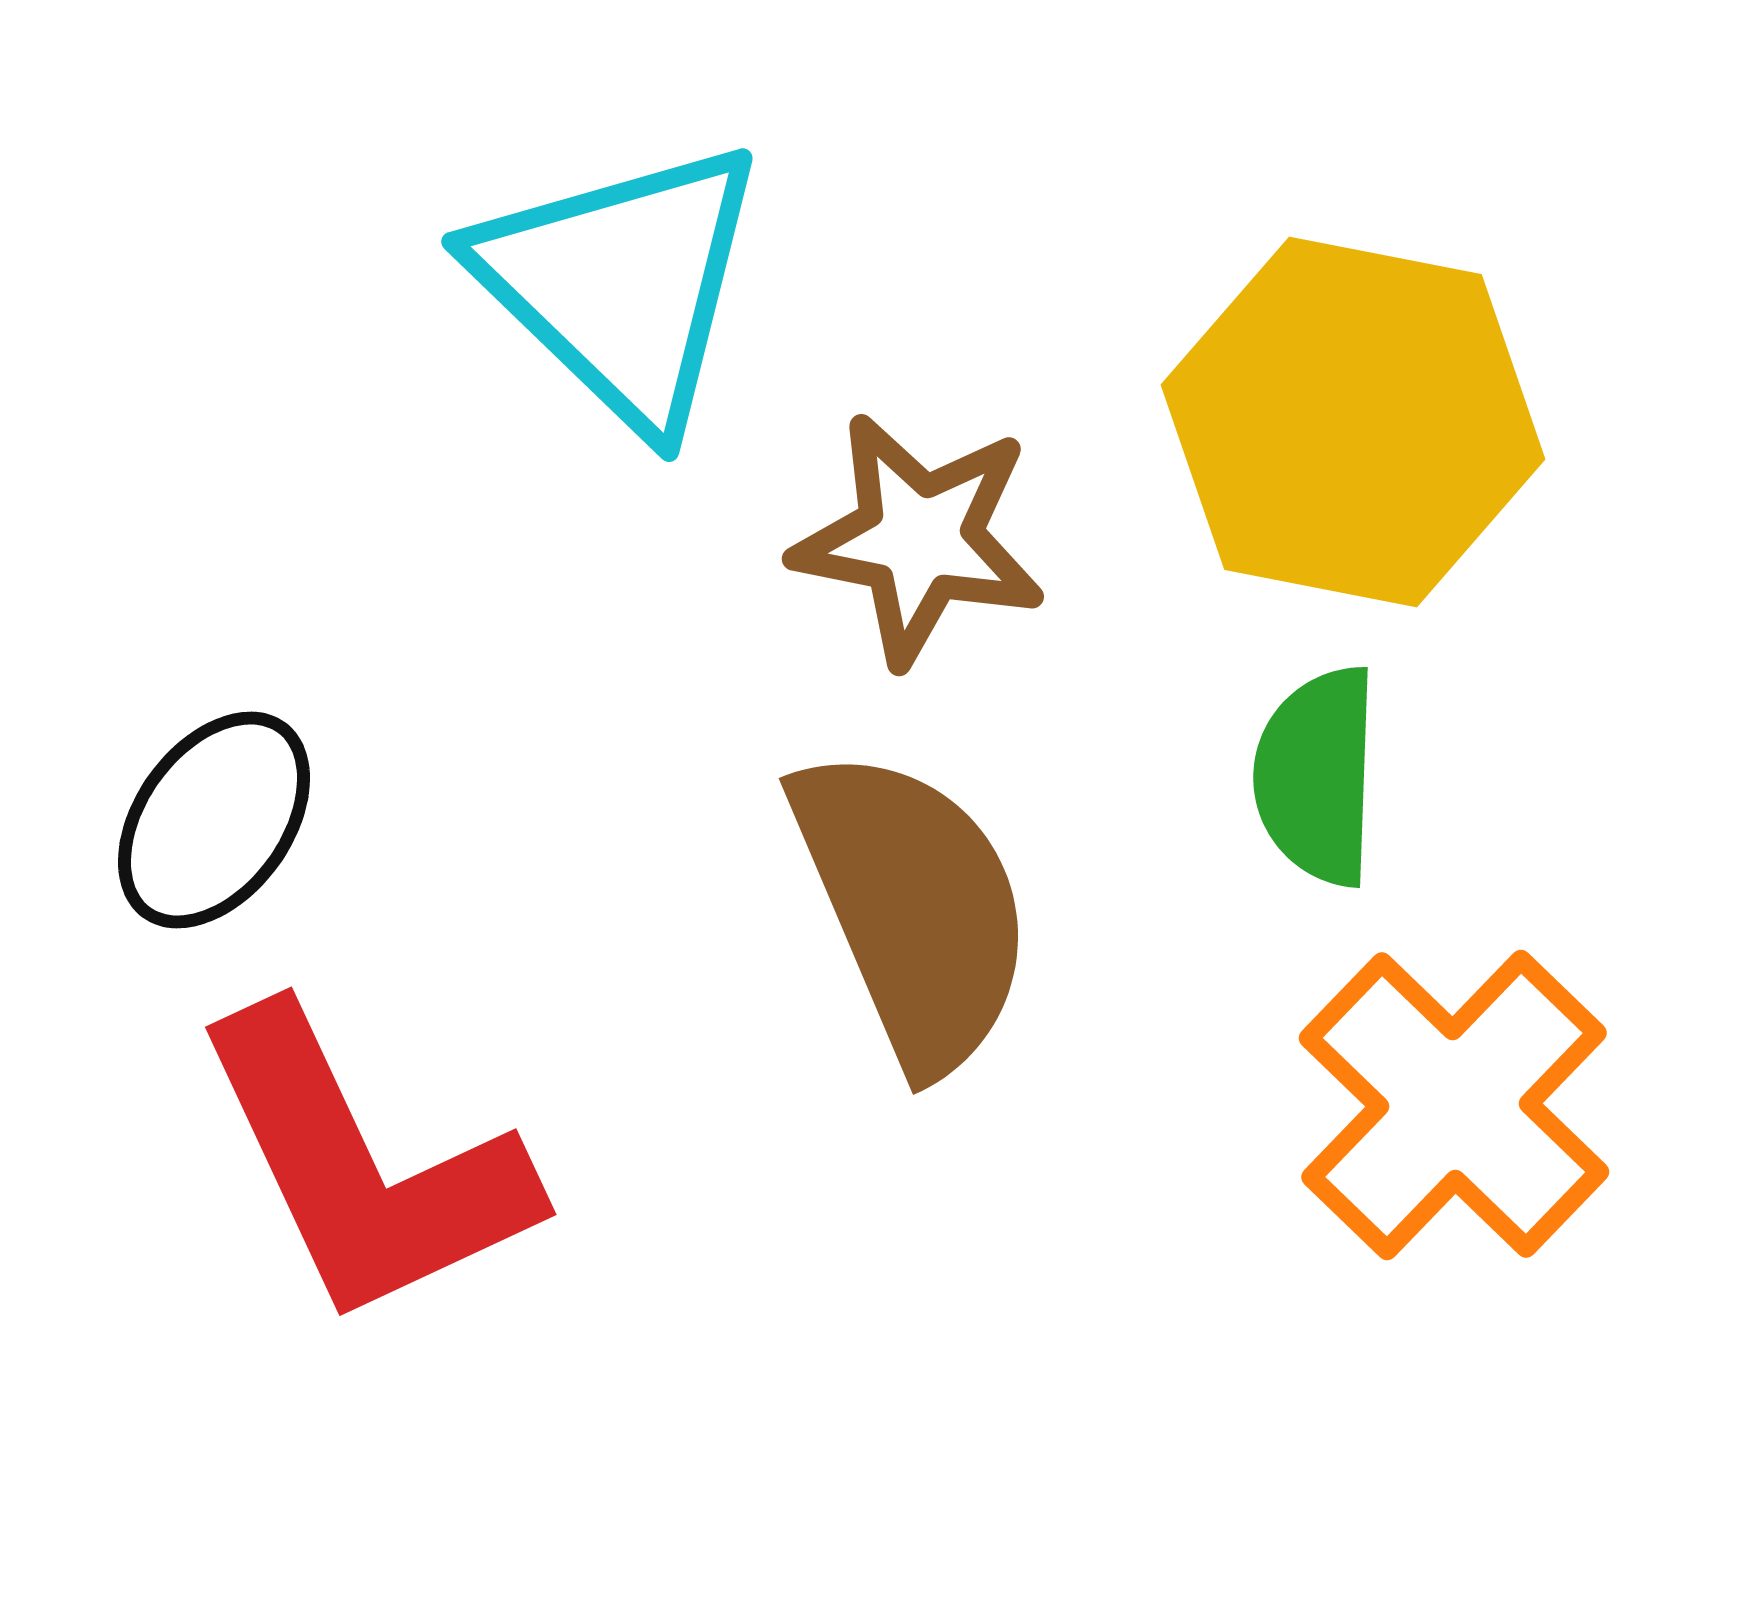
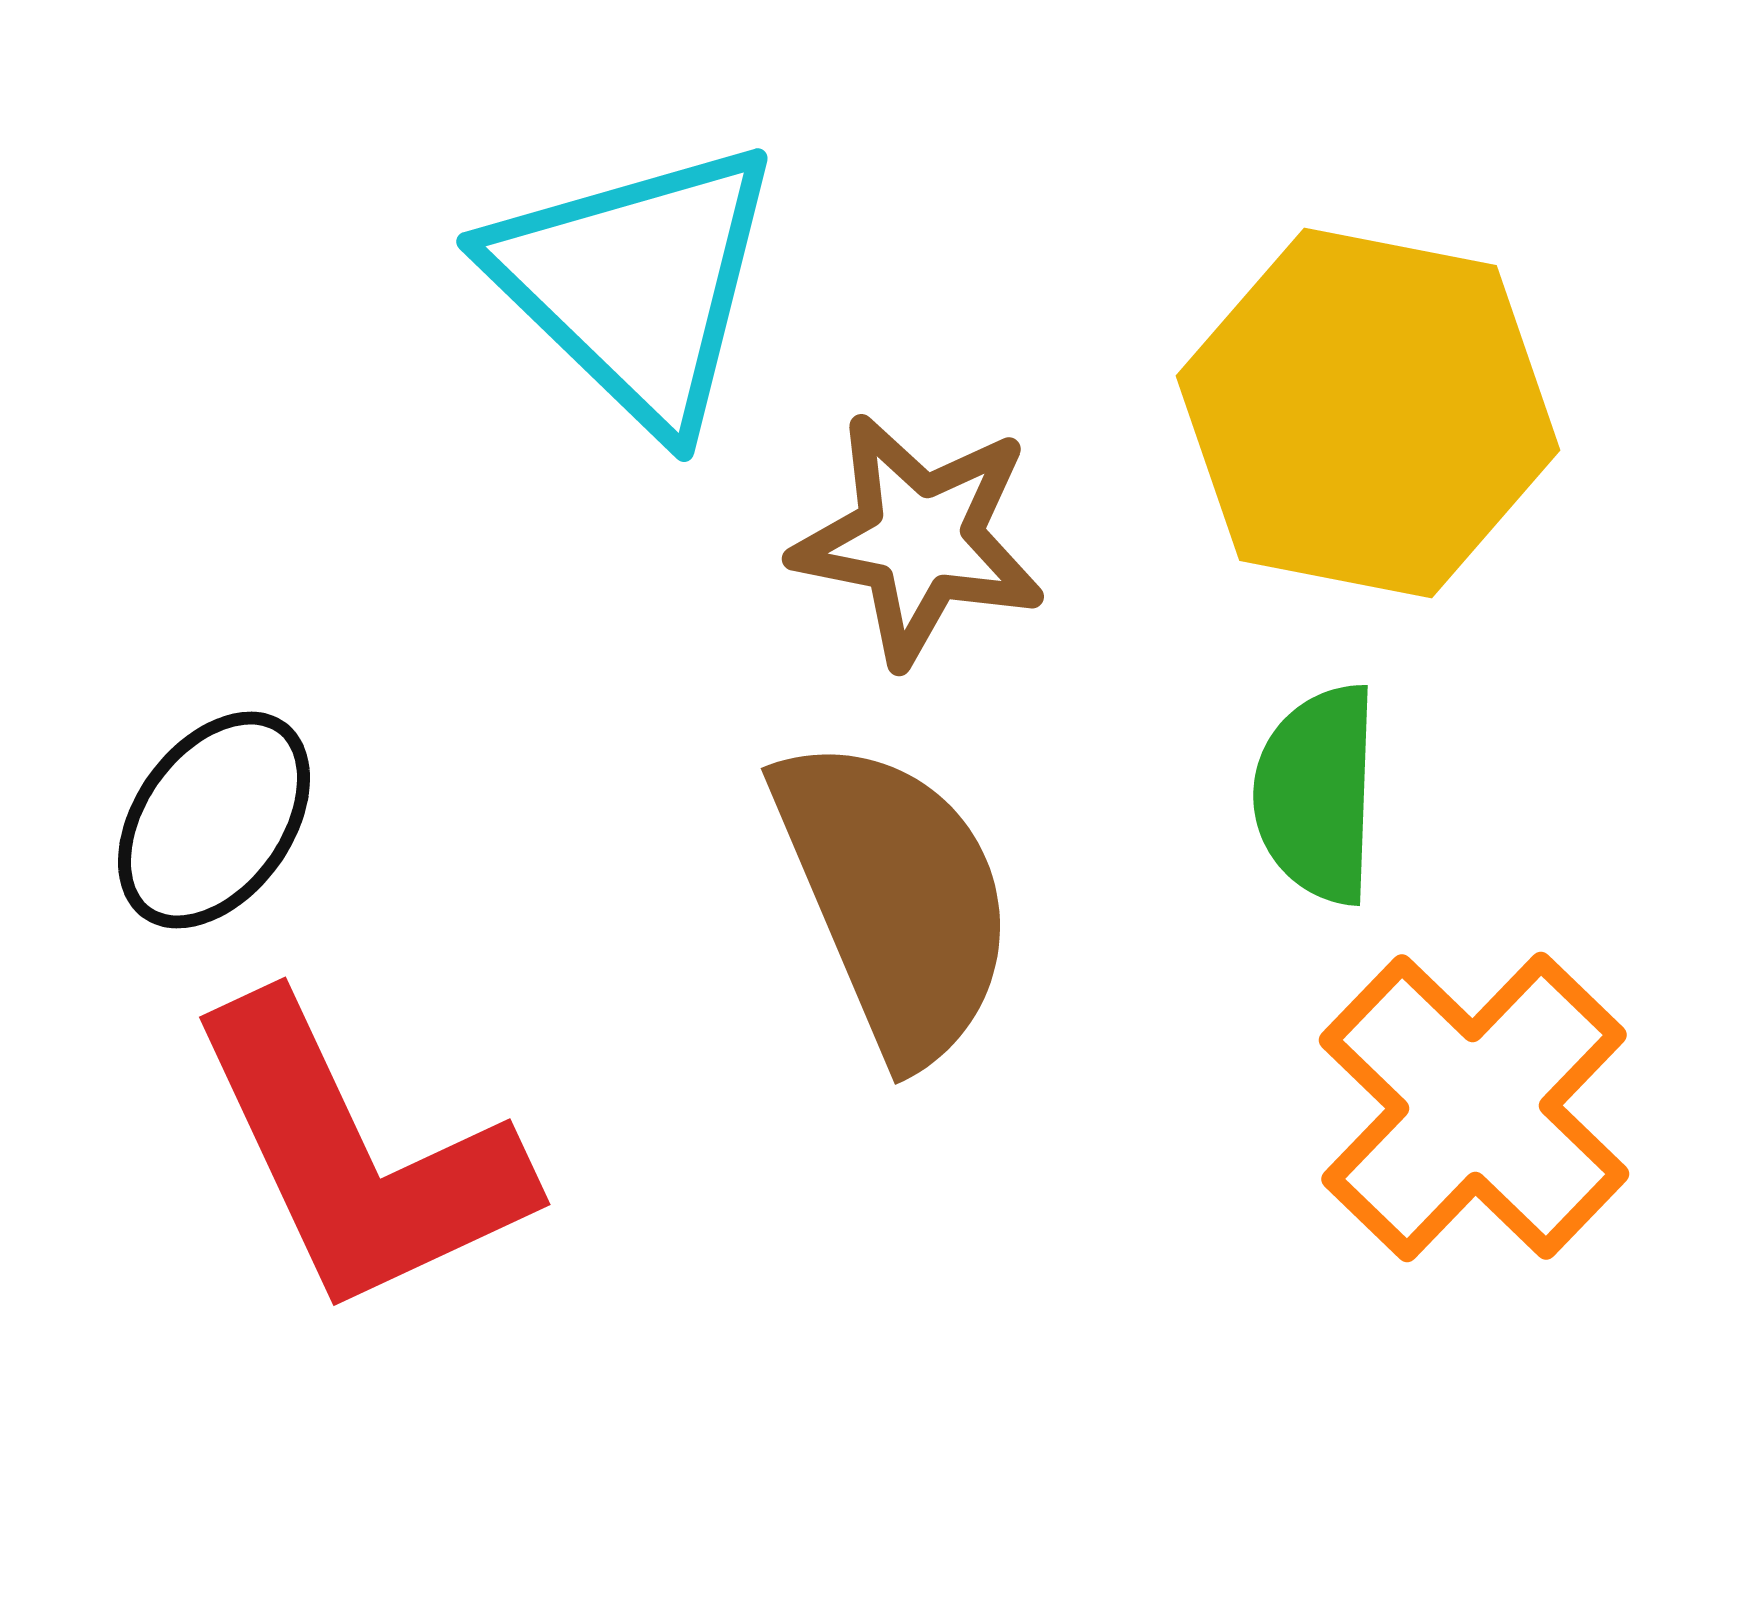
cyan triangle: moved 15 px right
yellow hexagon: moved 15 px right, 9 px up
green semicircle: moved 18 px down
brown semicircle: moved 18 px left, 10 px up
orange cross: moved 20 px right, 2 px down
red L-shape: moved 6 px left, 10 px up
